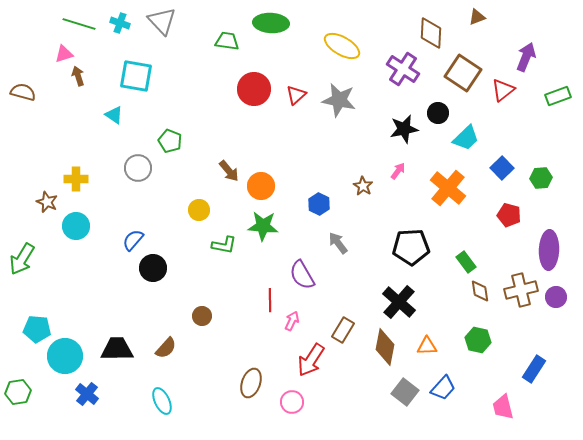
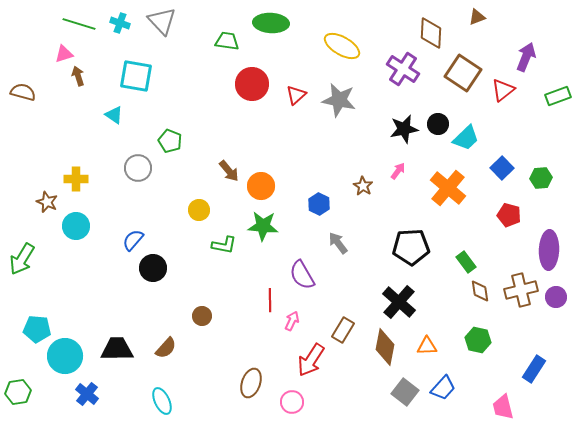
red circle at (254, 89): moved 2 px left, 5 px up
black circle at (438, 113): moved 11 px down
